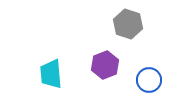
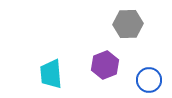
gray hexagon: rotated 20 degrees counterclockwise
